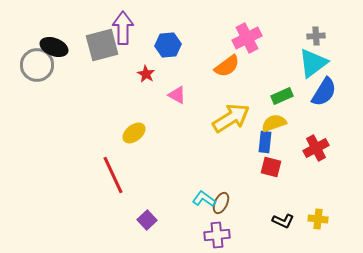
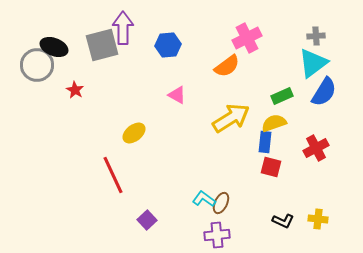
red star: moved 71 px left, 16 px down
